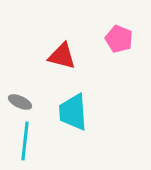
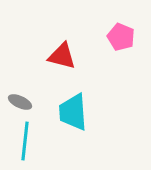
pink pentagon: moved 2 px right, 2 px up
